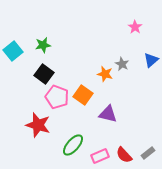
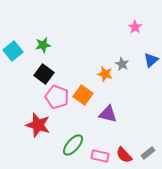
pink rectangle: rotated 36 degrees clockwise
